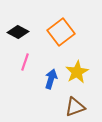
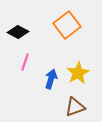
orange square: moved 6 px right, 7 px up
yellow star: moved 1 px right, 1 px down
